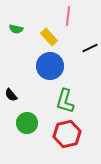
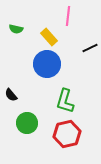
blue circle: moved 3 px left, 2 px up
